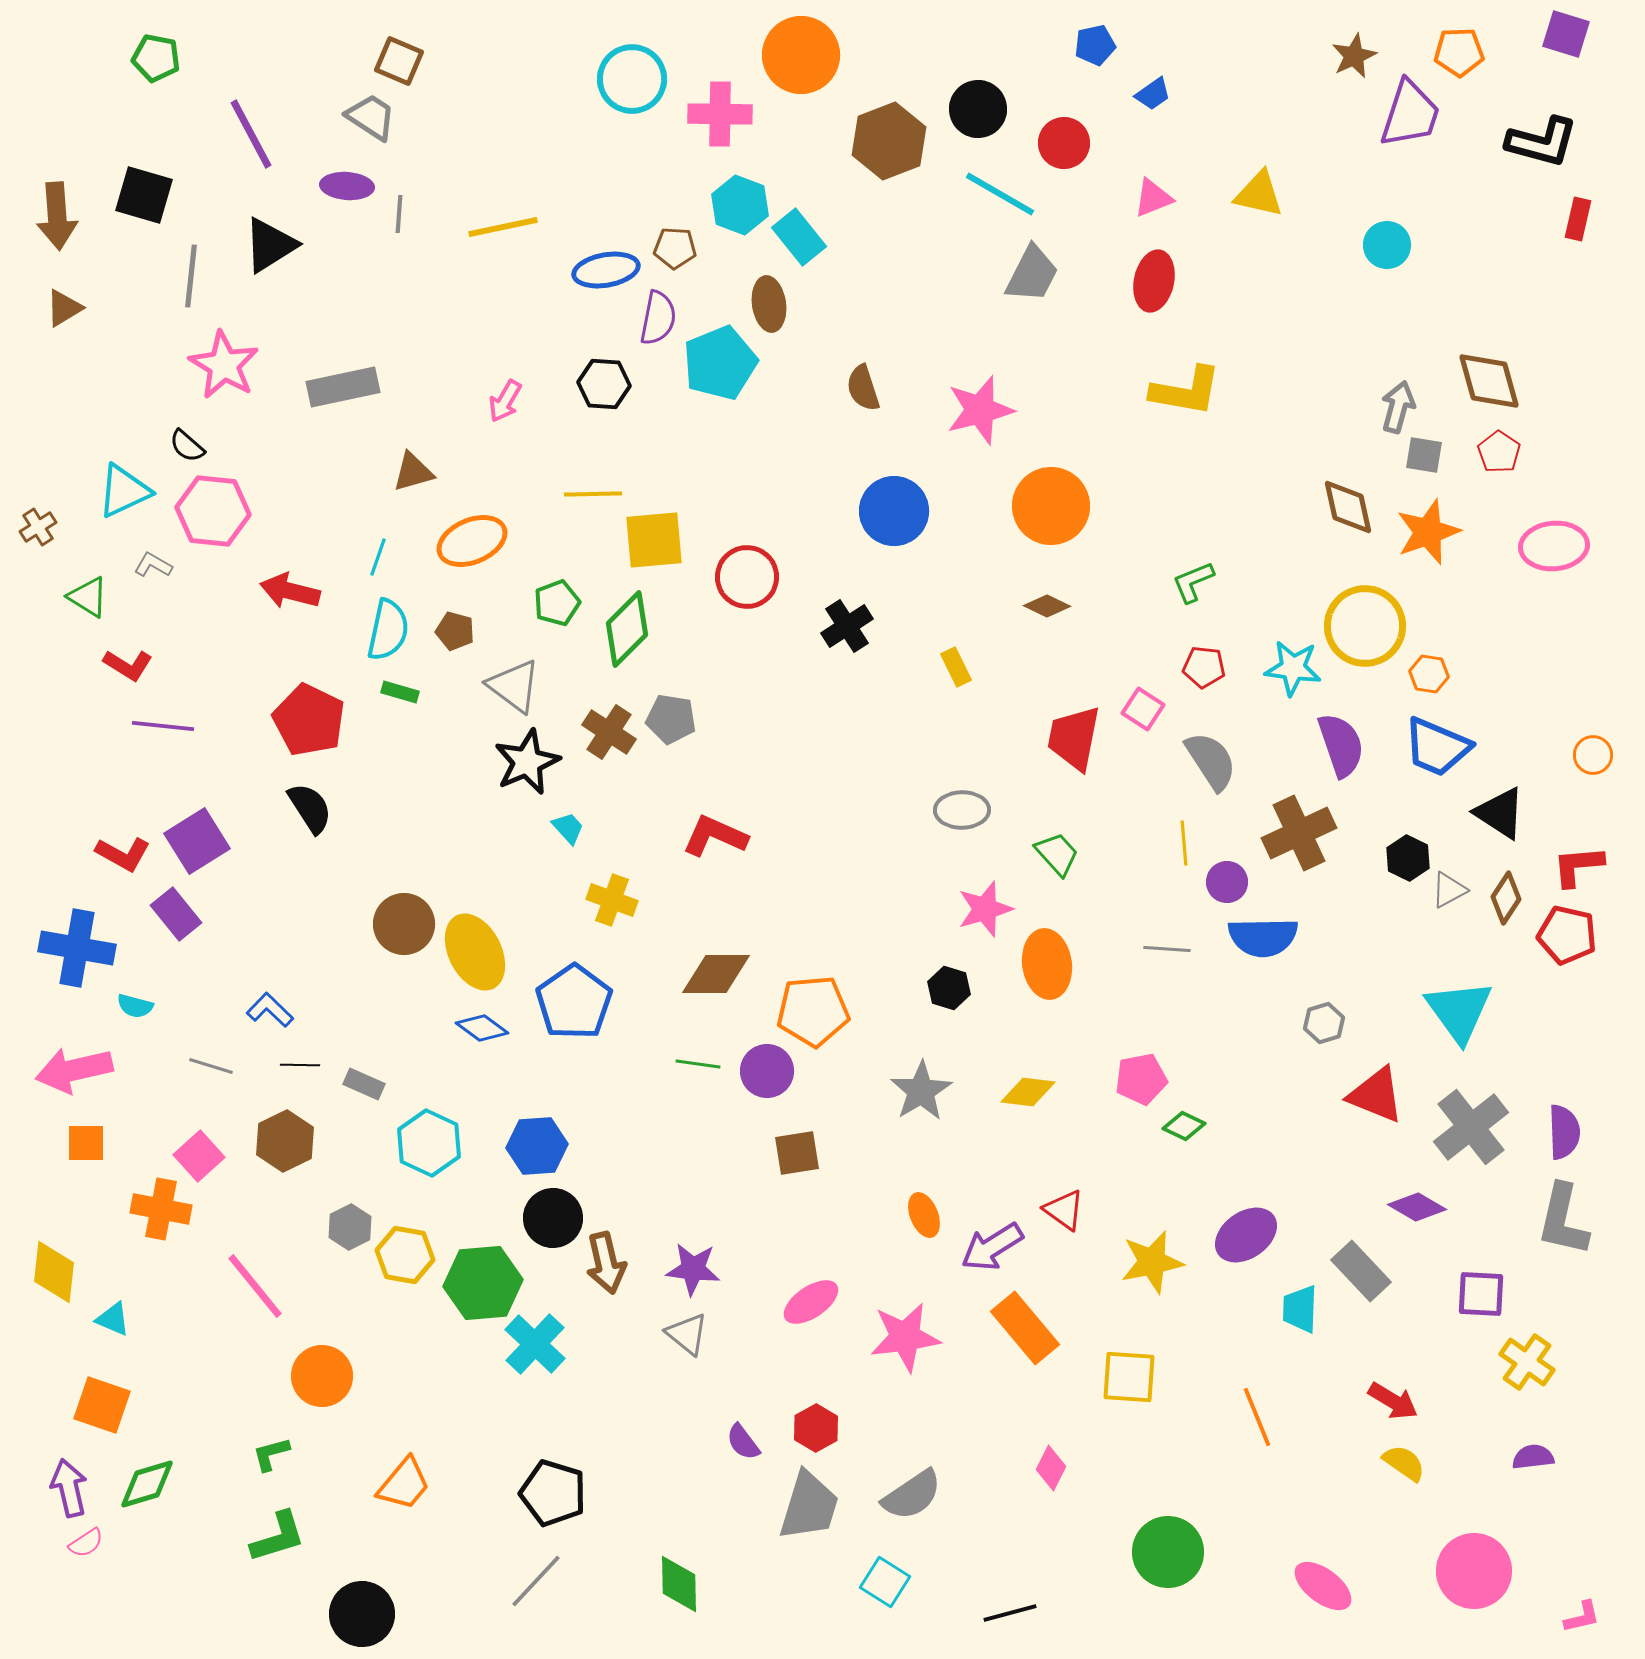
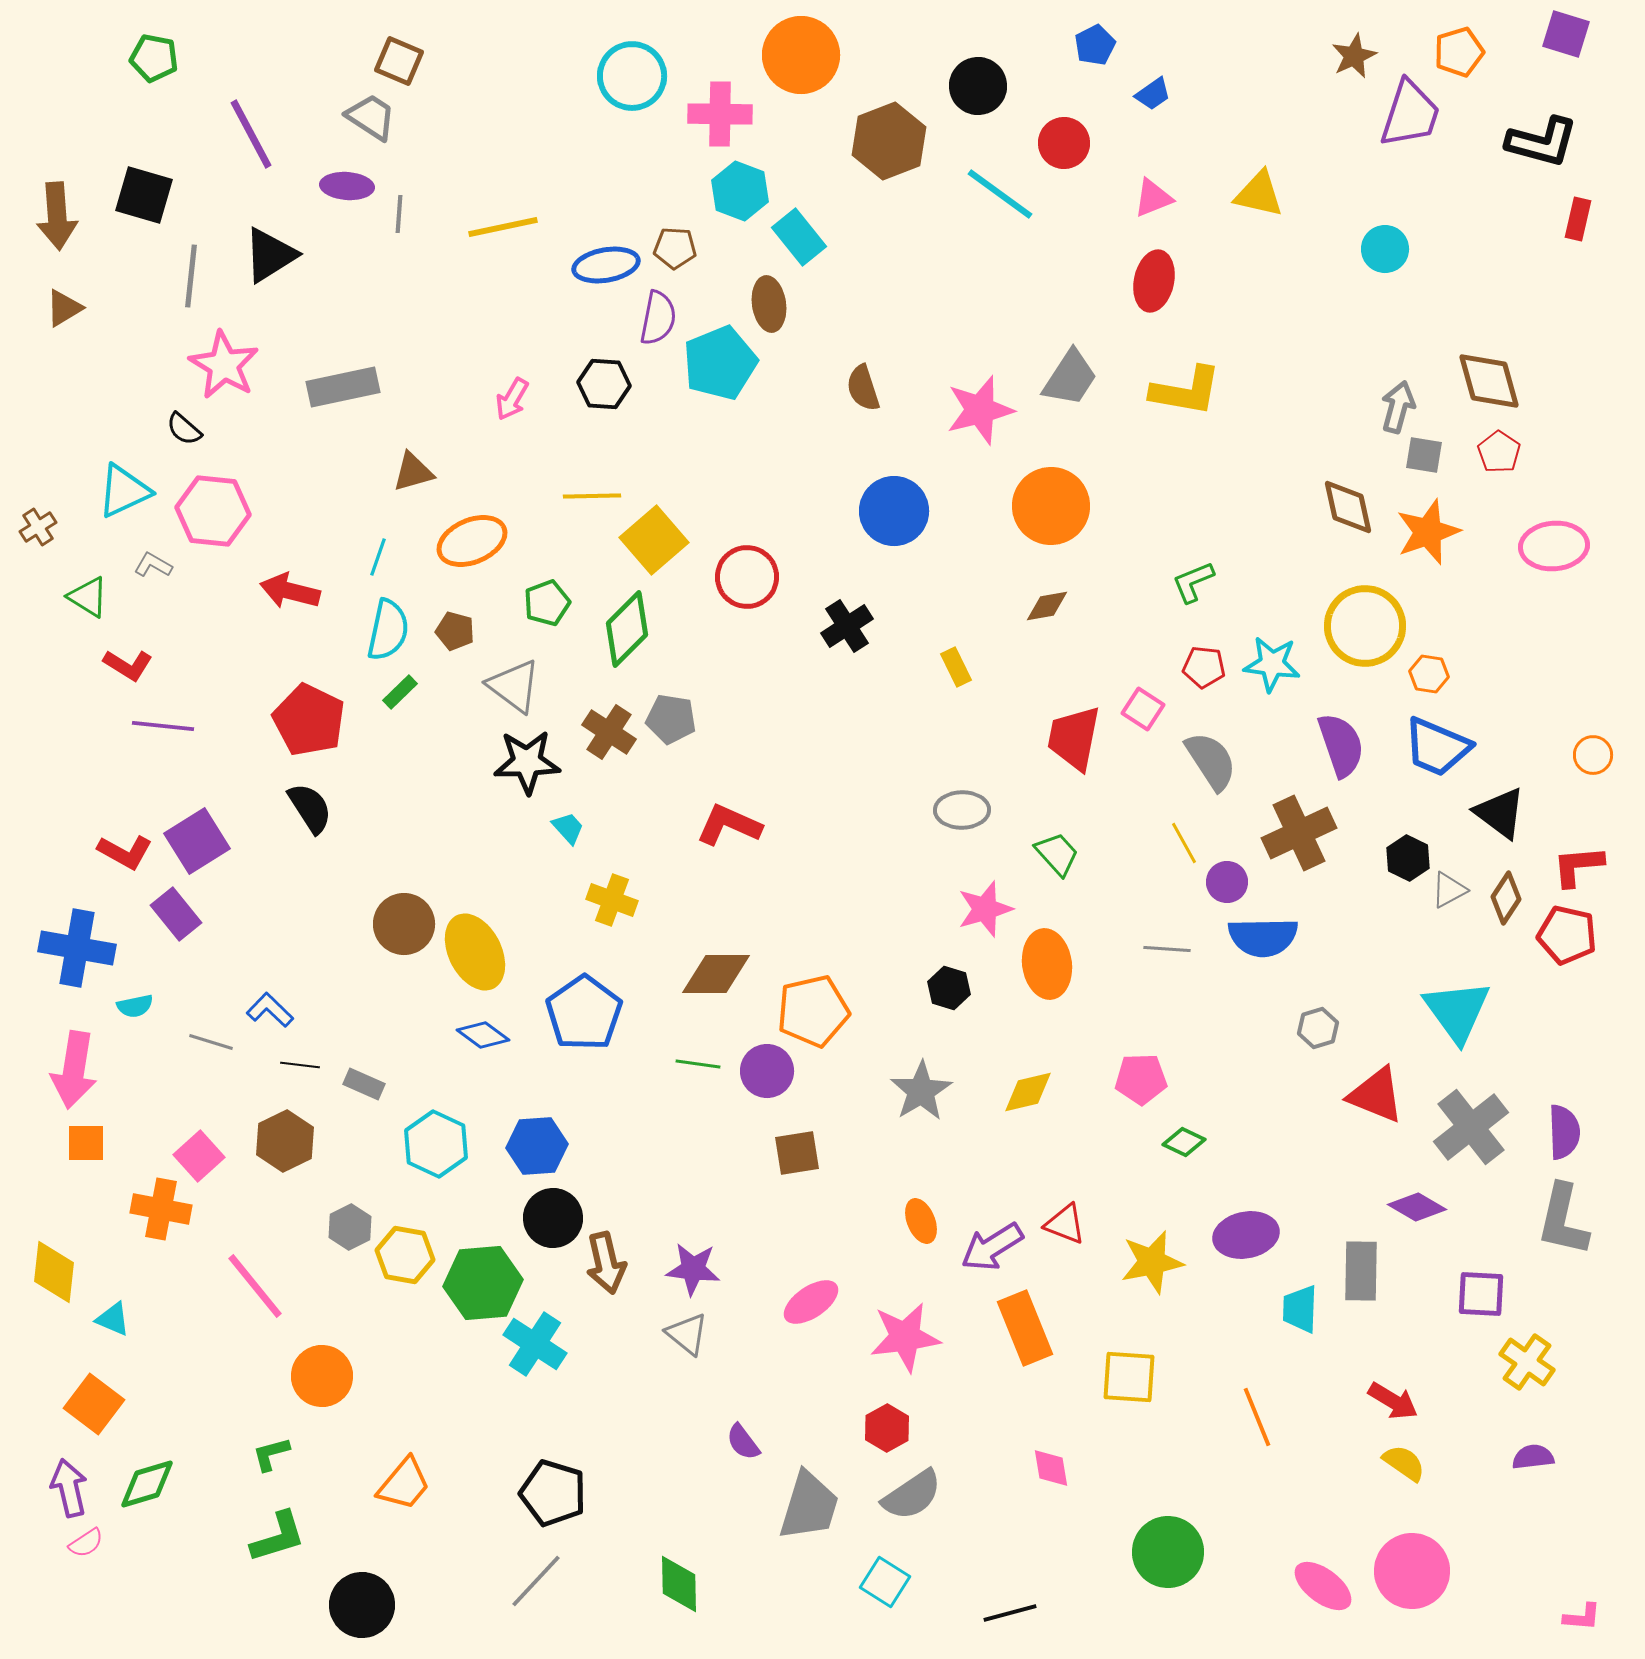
blue pentagon at (1095, 45): rotated 15 degrees counterclockwise
orange pentagon at (1459, 52): rotated 15 degrees counterclockwise
green pentagon at (156, 58): moved 2 px left
cyan circle at (632, 79): moved 3 px up
black circle at (978, 109): moved 23 px up
cyan line at (1000, 194): rotated 6 degrees clockwise
cyan hexagon at (740, 205): moved 14 px up
black triangle at (270, 245): moved 10 px down
cyan circle at (1387, 245): moved 2 px left, 4 px down
blue ellipse at (606, 270): moved 5 px up
gray trapezoid at (1032, 274): moved 38 px right, 104 px down; rotated 6 degrees clockwise
pink arrow at (505, 401): moved 7 px right, 2 px up
black semicircle at (187, 446): moved 3 px left, 17 px up
yellow line at (593, 494): moved 1 px left, 2 px down
yellow square at (654, 540): rotated 36 degrees counterclockwise
green pentagon at (557, 603): moved 10 px left
brown diamond at (1047, 606): rotated 36 degrees counterclockwise
cyan star at (1293, 668): moved 21 px left, 4 px up
green rectangle at (400, 692): rotated 60 degrees counterclockwise
black star at (527, 762): rotated 22 degrees clockwise
black triangle at (1500, 813): rotated 4 degrees clockwise
red L-shape at (715, 836): moved 14 px right, 11 px up
yellow line at (1184, 843): rotated 24 degrees counterclockwise
red L-shape at (123, 854): moved 2 px right, 2 px up
blue pentagon at (574, 1002): moved 10 px right, 11 px down
cyan semicircle at (135, 1006): rotated 27 degrees counterclockwise
orange pentagon at (813, 1011): rotated 8 degrees counterclockwise
cyan triangle at (1459, 1011): moved 2 px left
gray hexagon at (1324, 1023): moved 6 px left, 5 px down
blue diamond at (482, 1028): moved 1 px right, 7 px down
black line at (300, 1065): rotated 6 degrees clockwise
gray line at (211, 1066): moved 24 px up
pink arrow at (74, 1070): rotated 68 degrees counterclockwise
pink pentagon at (1141, 1079): rotated 9 degrees clockwise
yellow diamond at (1028, 1092): rotated 20 degrees counterclockwise
green diamond at (1184, 1126): moved 16 px down
cyan hexagon at (429, 1143): moved 7 px right, 1 px down
red triangle at (1064, 1210): moved 1 px right, 14 px down; rotated 15 degrees counterclockwise
orange ellipse at (924, 1215): moved 3 px left, 6 px down
purple ellipse at (1246, 1235): rotated 24 degrees clockwise
gray rectangle at (1361, 1271): rotated 44 degrees clockwise
orange rectangle at (1025, 1328): rotated 18 degrees clockwise
cyan cross at (535, 1344): rotated 10 degrees counterclockwise
orange square at (102, 1405): moved 8 px left, 1 px up; rotated 18 degrees clockwise
red hexagon at (816, 1428): moved 71 px right
pink diamond at (1051, 1468): rotated 36 degrees counterclockwise
pink circle at (1474, 1571): moved 62 px left
black circle at (362, 1614): moved 9 px up
pink L-shape at (1582, 1617): rotated 18 degrees clockwise
